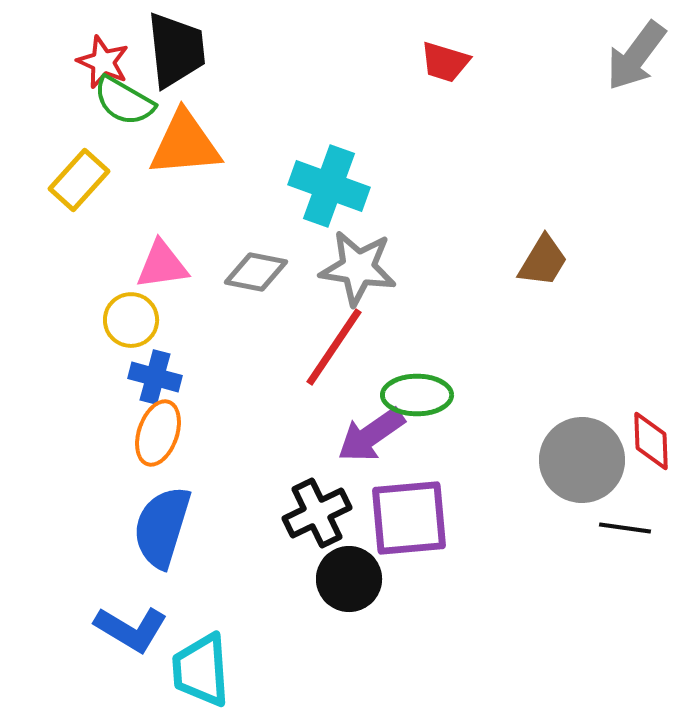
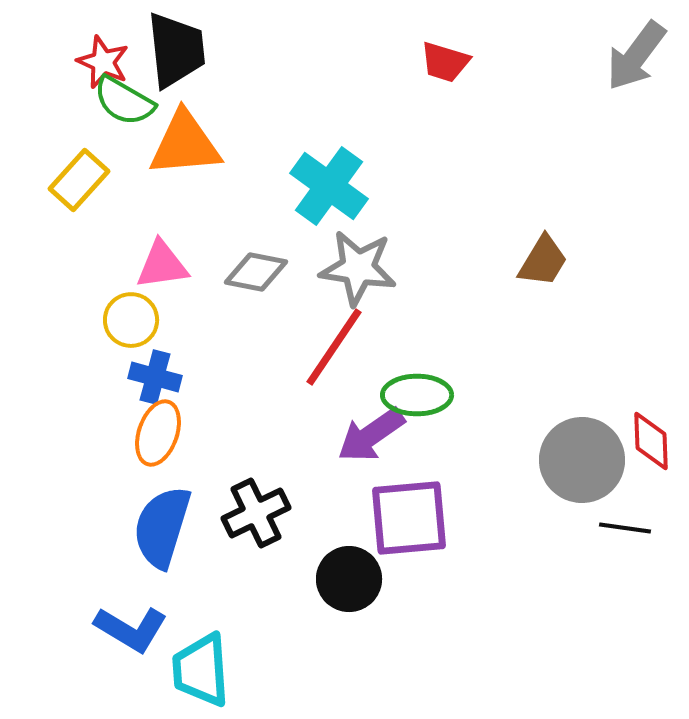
cyan cross: rotated 16 degrees clockwise
black cross: moved 61 px left
